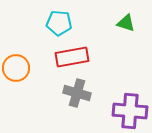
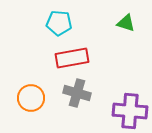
red rectangle: moved 1 px down
orange circle: moved 15 px right, 30 px down
